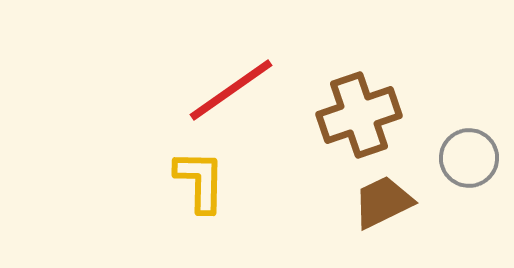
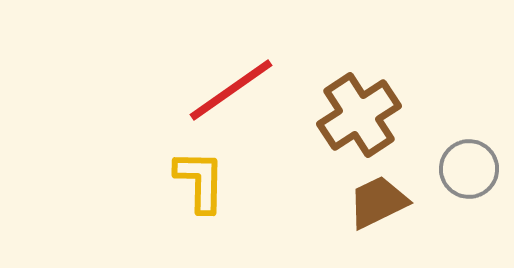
brown cross: rotated 14 degrees counterclockwise
gray circle: moved 11 px down
brown trapezoid: moved 5 px left
